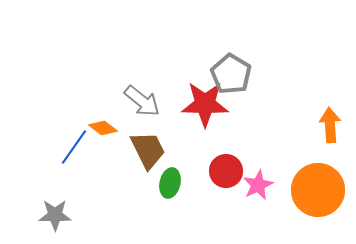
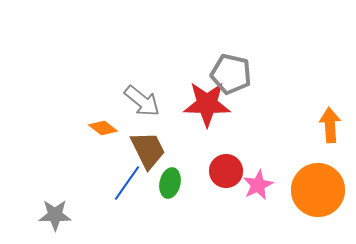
gray pentagon: rotated 18 degrees counterclockwise
red star: moved 2 px right
blue line: moved 53 px right, 36 px down
